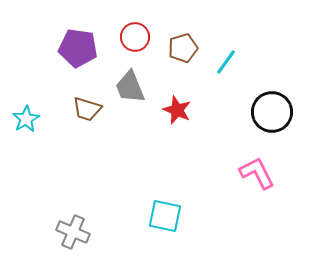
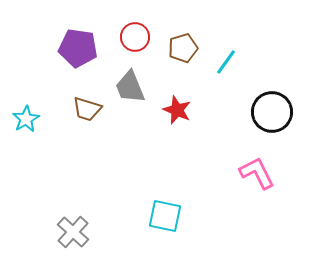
gray cross: rotated 20 degrees clockwise
